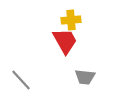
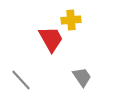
red trapezoid: moved 14 px left, 2 px up
gray trapezoid: moved 3 px left; rotated 130 degrees counterclockwise
